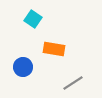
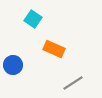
orange rectangle: rotated 15 degrees clockwise
blue circle: moved 10 px left, 2 px up
